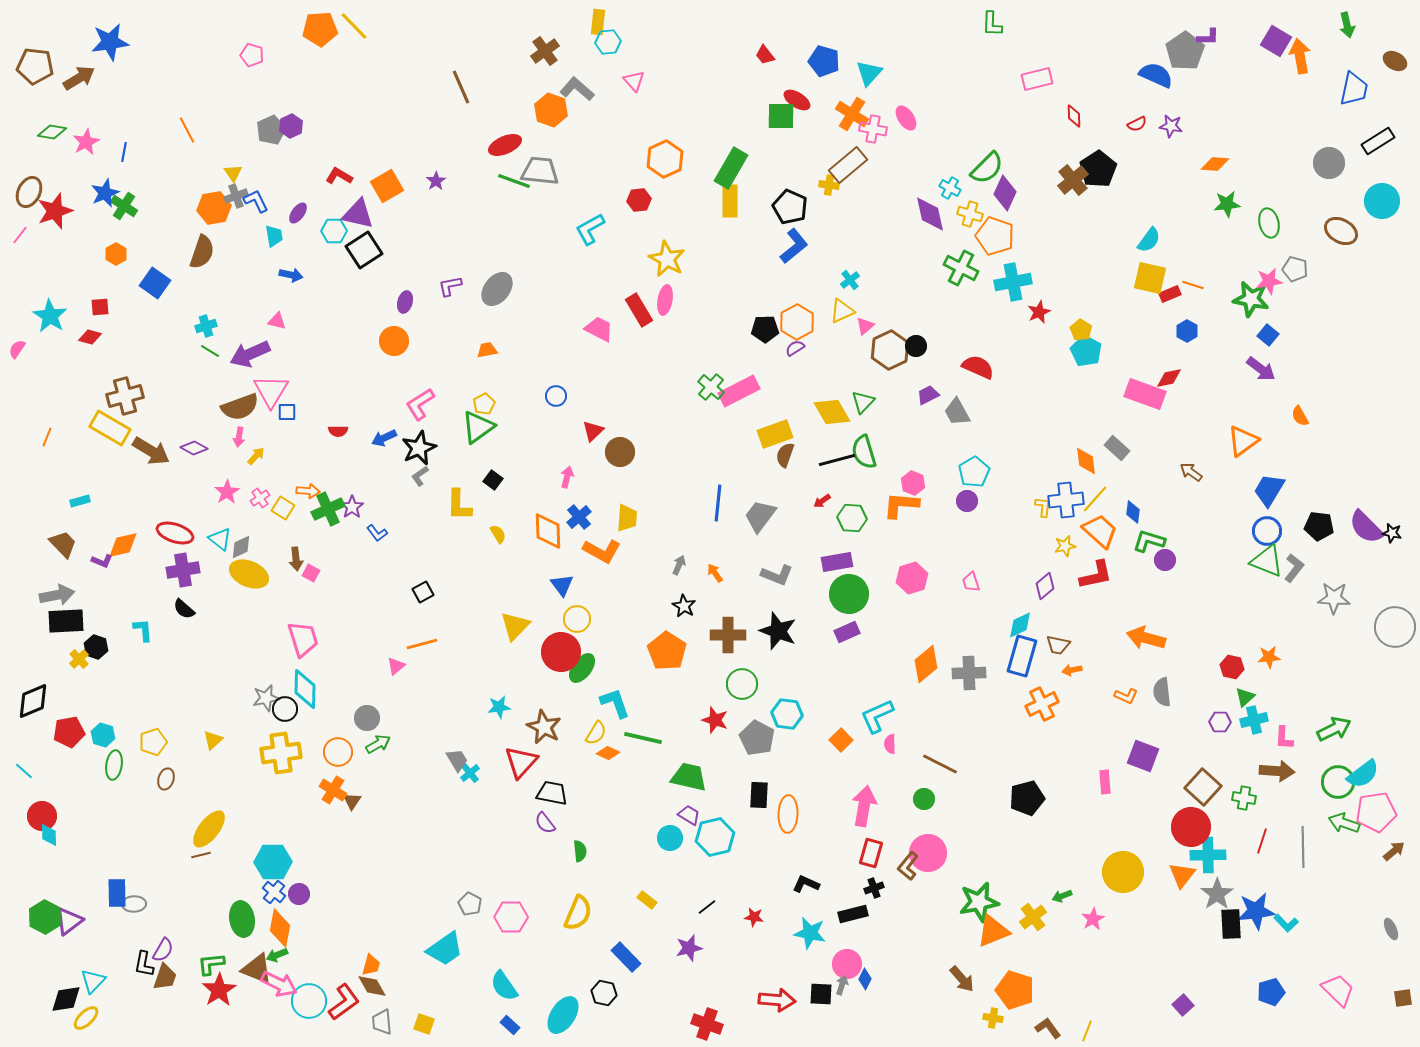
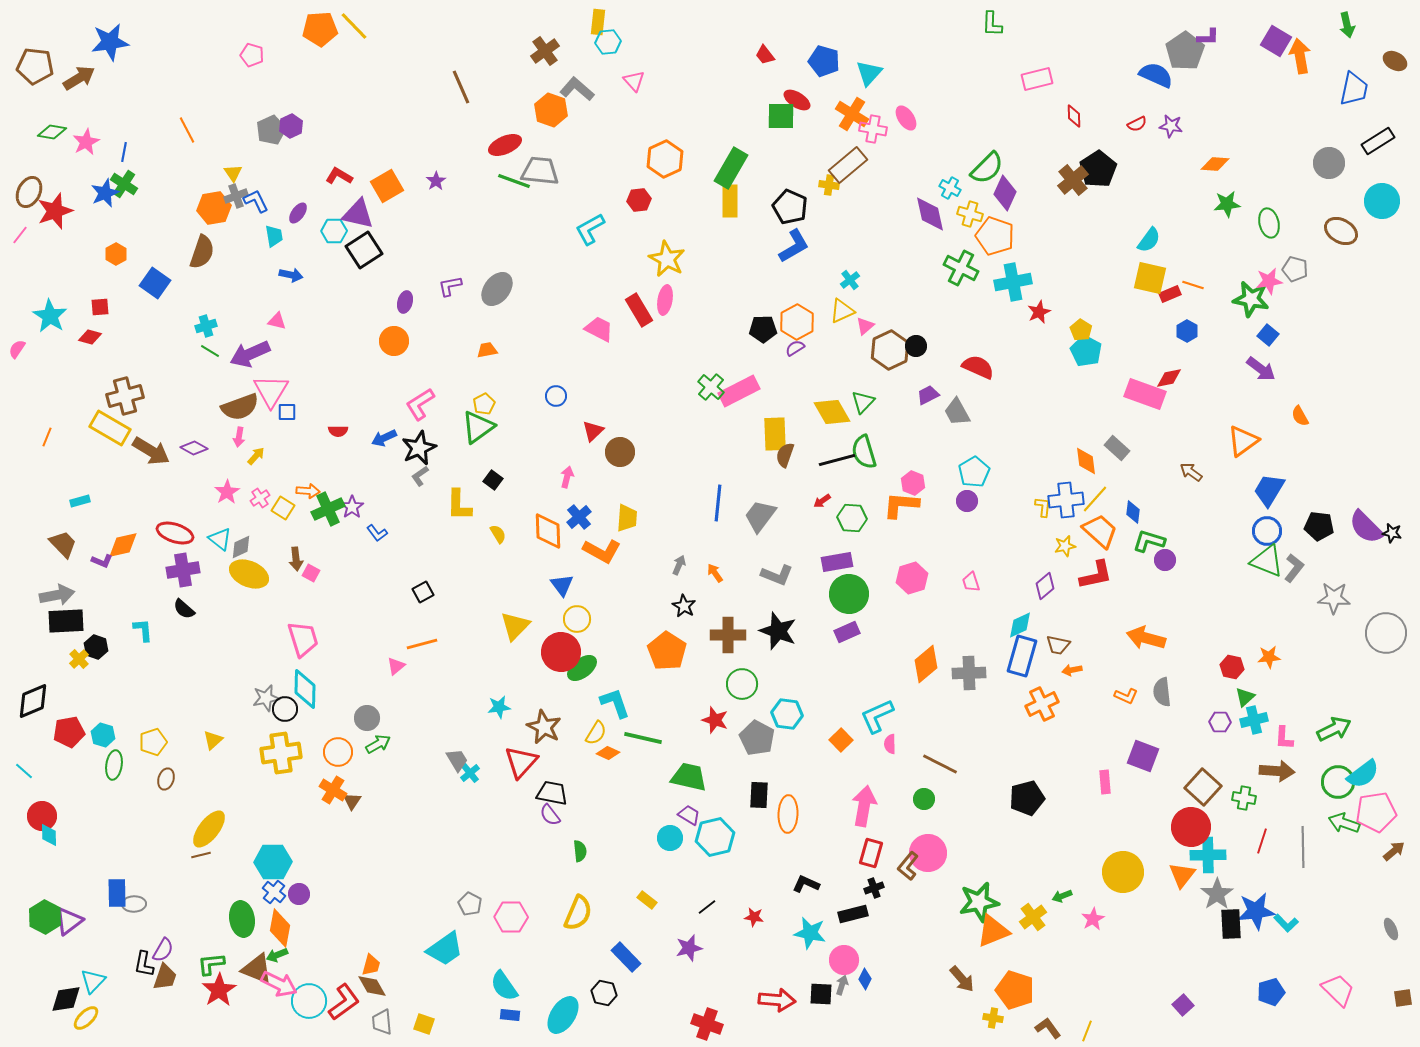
green cross at (124, 206): moved 22 px up
blue L-shape at (794, 246): rotated 9 degrees clockwise
black pentagon at (765, 329): moved 2 px left
yellow rectangle at (775, 434): rotated 72 degrees counterclockwise
gray circle at (1395, 627): moved 9 px left, 6 px down
green ellipse at (582, 668): rotated 16 degrees clockwise
purple semicircle at (545, 823): moved 5 px right, 8 px up
pink circle at (847, 964): moved 3 px left, 4 px up
blue rectangle at (510, 1025): moved 10 px up; rotated 36 degrees counterclockwise
